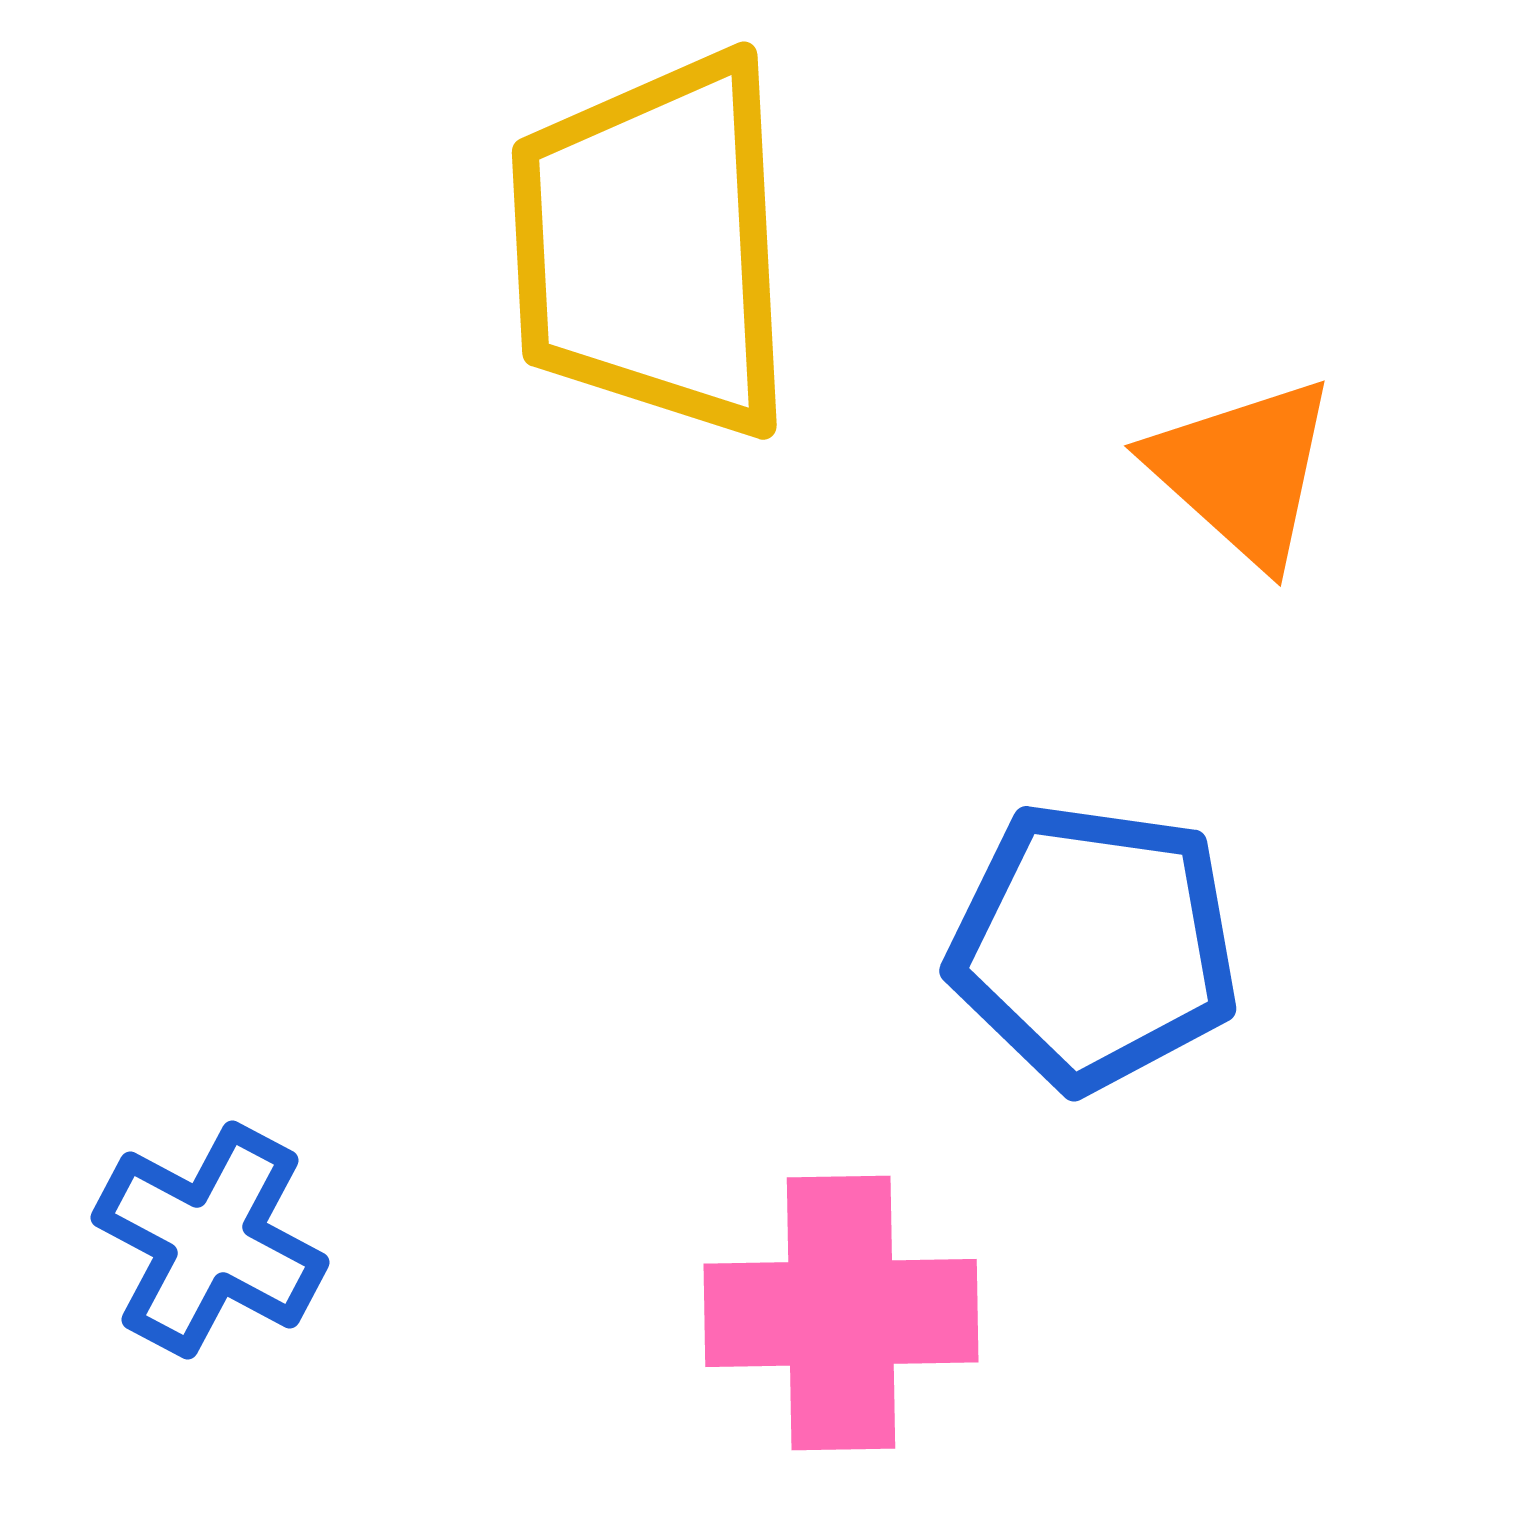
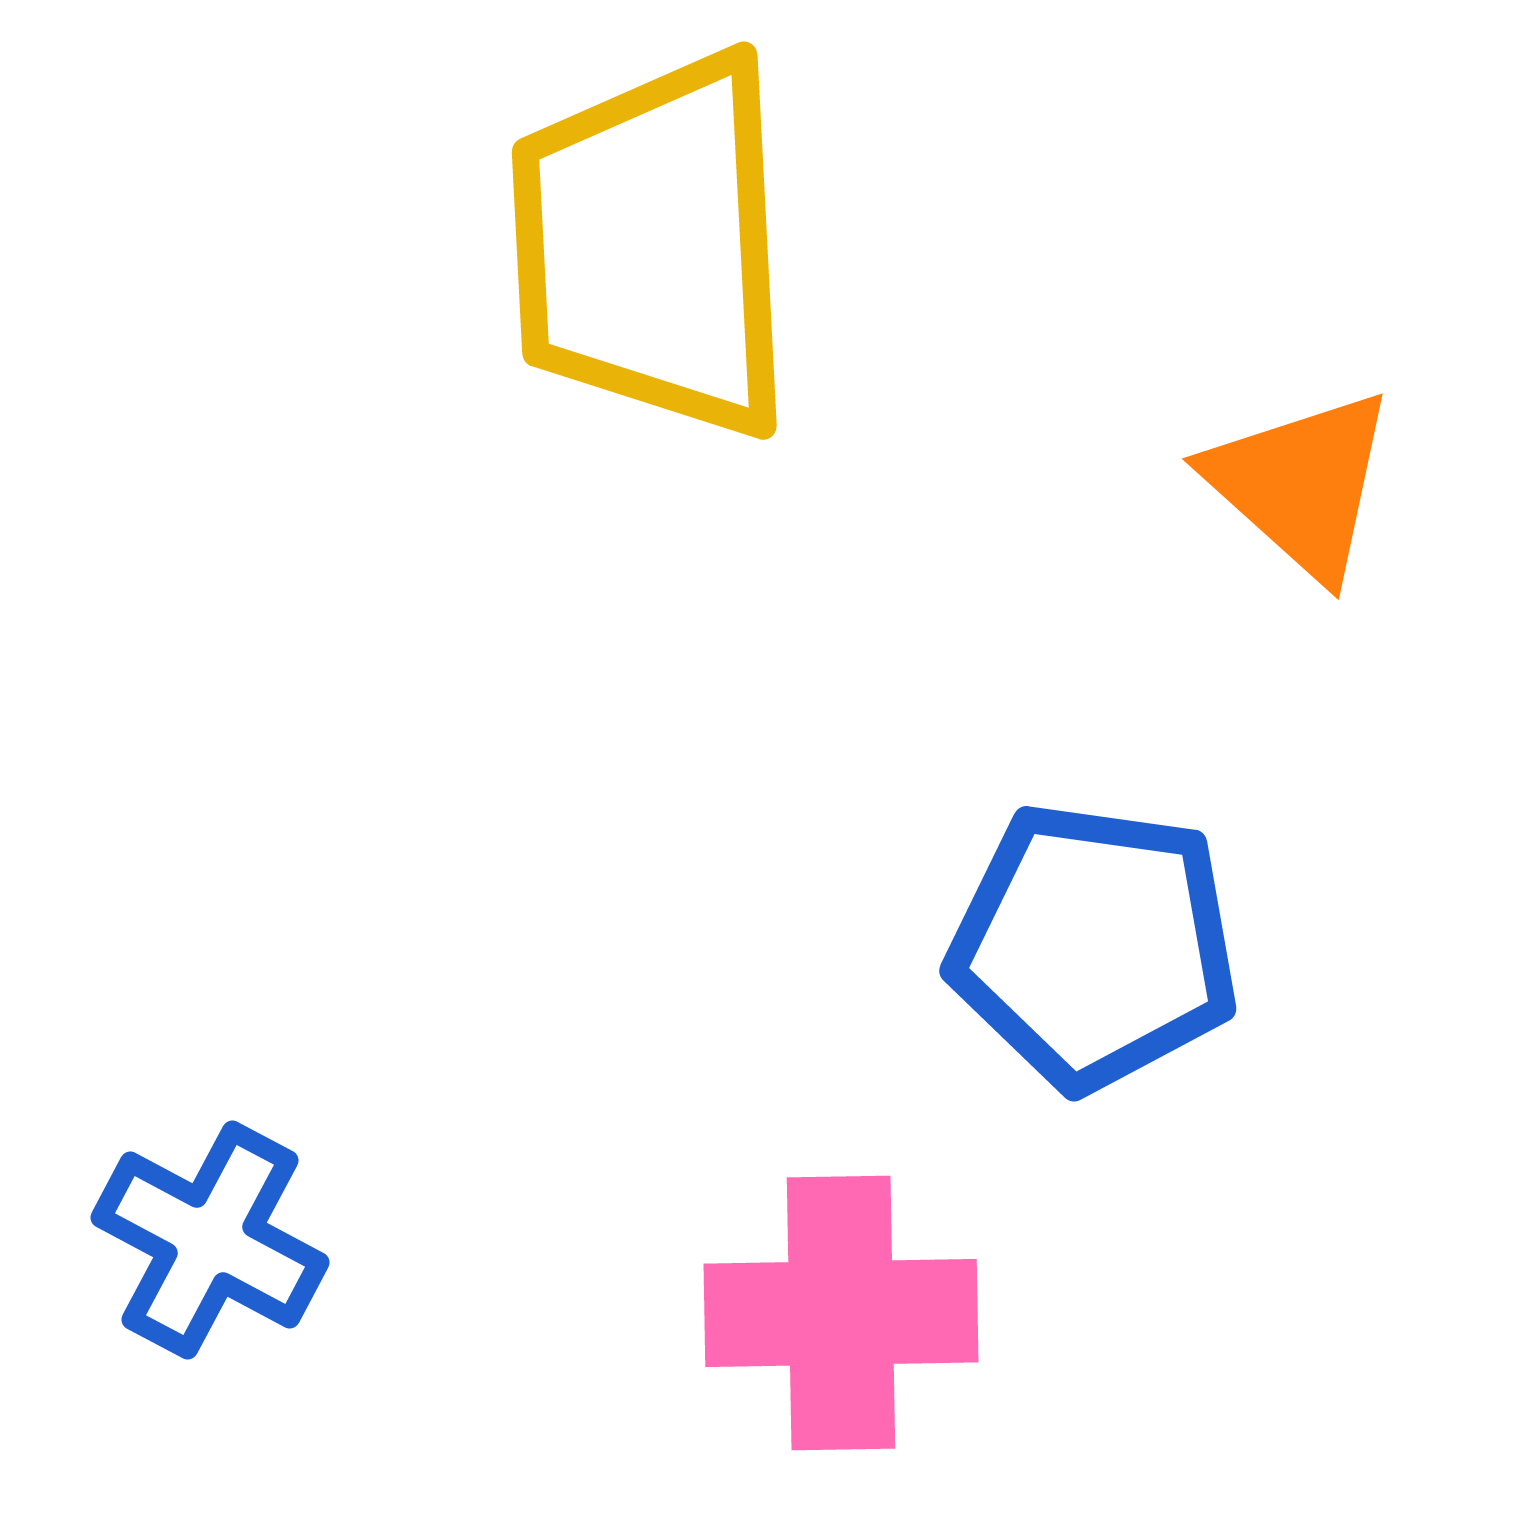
orange triangle: moved 58 px right, 13 px down
